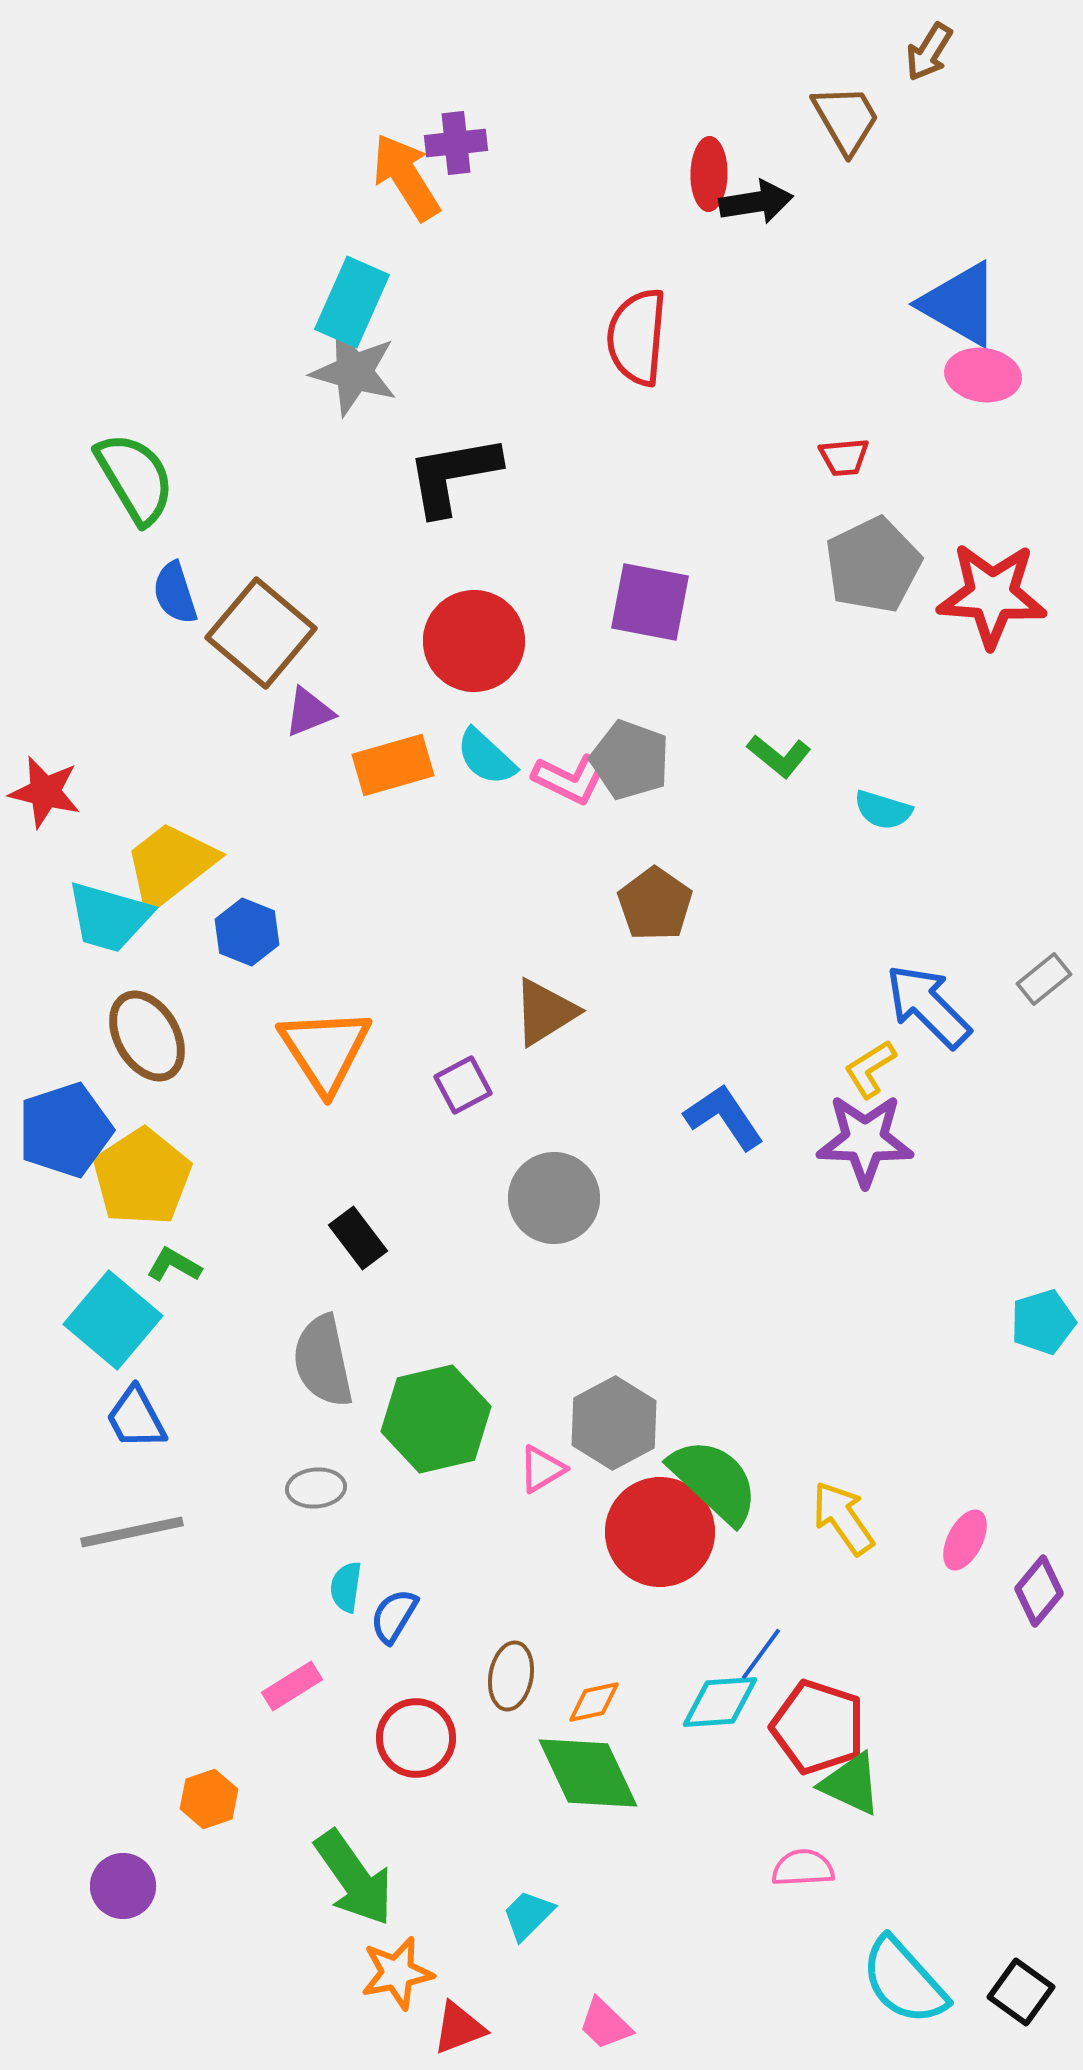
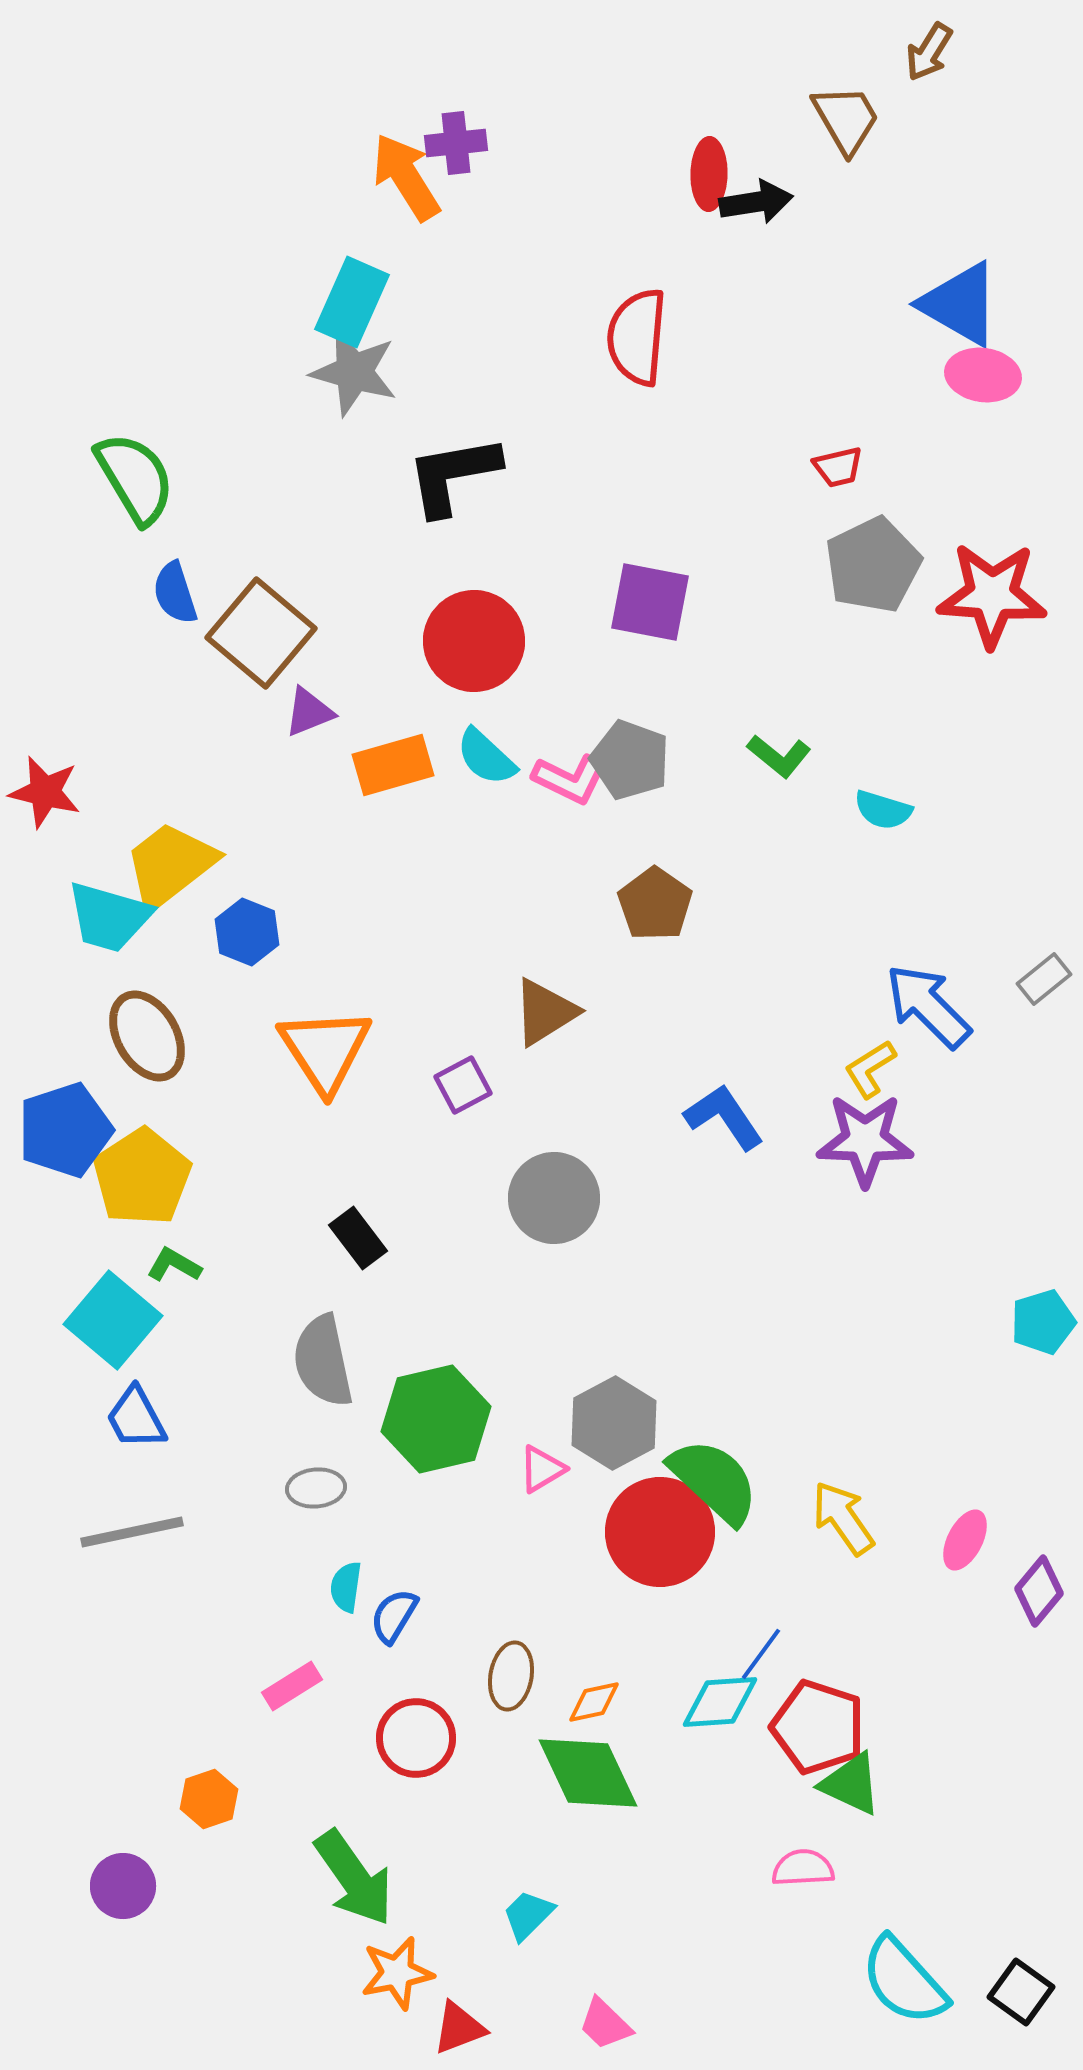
red trapezoid at (844, 457): moved 6 px left, 10 px down; rotated 8 degrees counterclockwise
